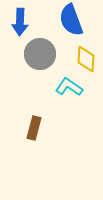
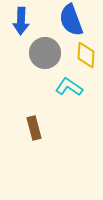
blue arrow: moved 1 px right, 1 px up
gray circle: moved 5 px right, 1 px up
yellow diamond: moved 4 px up
brown rectangle: rotated 30 degrees counterclockwise
